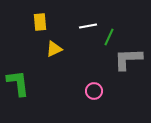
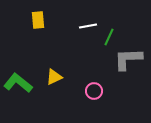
yellow rectangle: moved 2 px left, 2 px up
yellow triangle: moved 28 px down
green L-shape: rotated 44 degrees counterclockwise
